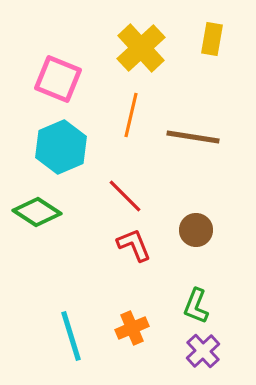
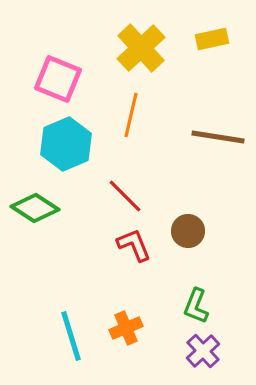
yellow rectangle: rotated 68 degrees clockwise
brown line: moved 25 px right
cyan hexagon: moved 5 px right, 3 px up
green diamond: moved 2 px left, 4 px up
brown circle: moved 8 px left, 1 px down
orange cross: moved 6 px left
